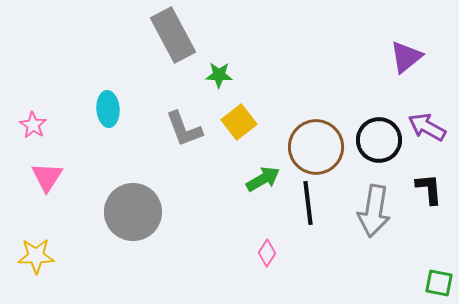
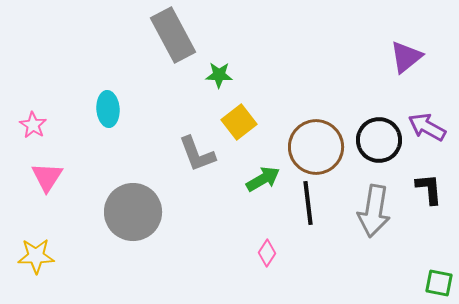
gray L-shape: moved 13 px right, 25 px down
